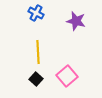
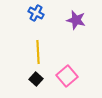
purple star: moved 1 px up
